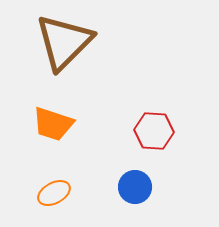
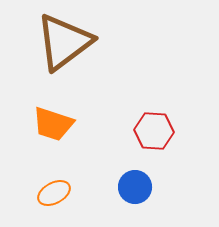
brown triangle: rotated 8 degrees clockwise
